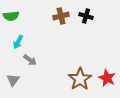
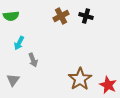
brown cross: rotated 14 degrees counterclockwise
cyan arrow: moved 1 px right, 1 px down
gray arrow: moved 3 px right; rotated 32 degrees clockwise
red star: moved 1 px right, 7 px down
